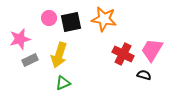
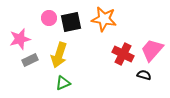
pink trapezoid: rotated 10 degrees clockwise
